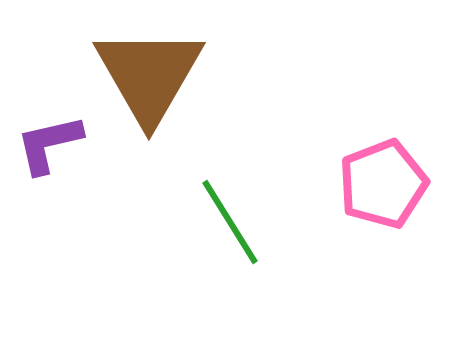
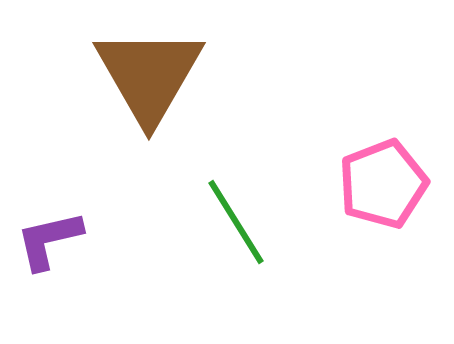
purple L-shape: moved 96 px down
green line: moved 6 px right
